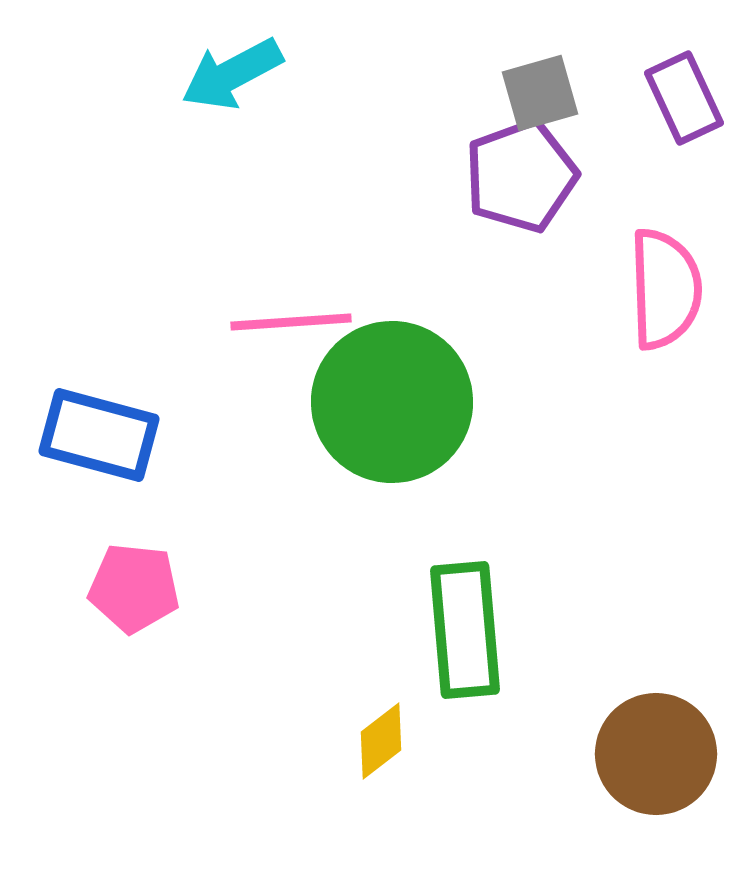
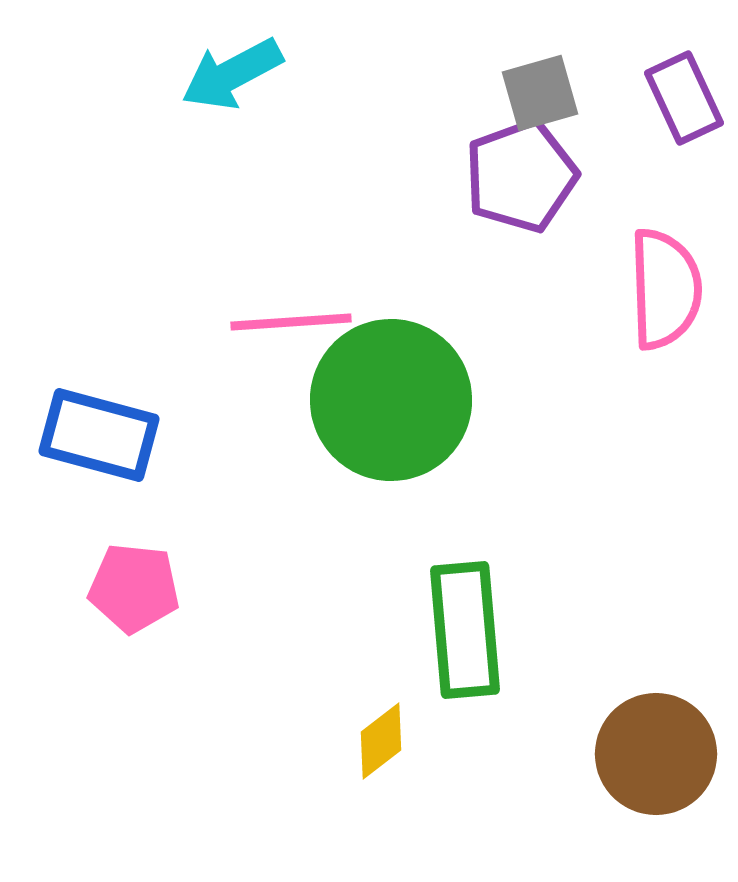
green circle: moved 1 px left, 2 px up
